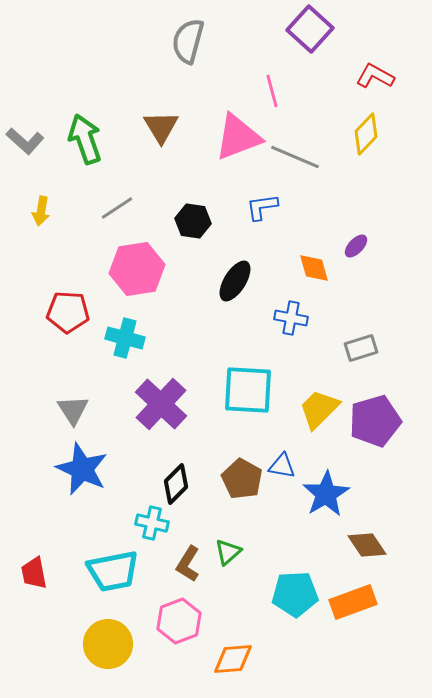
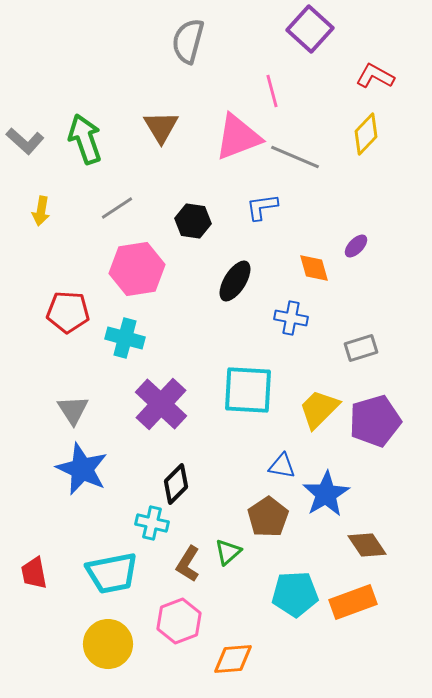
brown pentagon at (242, 479): moved 26 px right, 38 px down; rotated 9 degrees clockwise
cyan trapezoid at (113, 571): moved 1 px left, 2 px down
